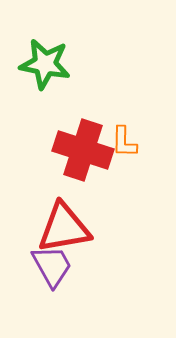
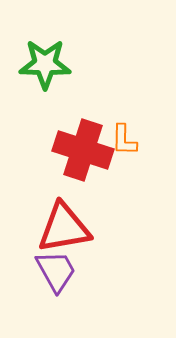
green star: rotated 9 degrees counterclockwise
orange L-shape: moved 2 px up
purple trapezoid: moved 4 px right, 5 px down
